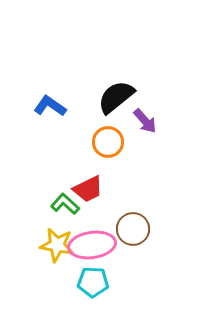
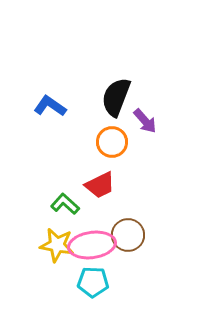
black semicircle: rotated 30 degrees counterclockwise
orange circle: moved 4 px right
red trapezoid: moved 12 px right, 4 px up
brown circle: moved 5 px left, 6 px down
